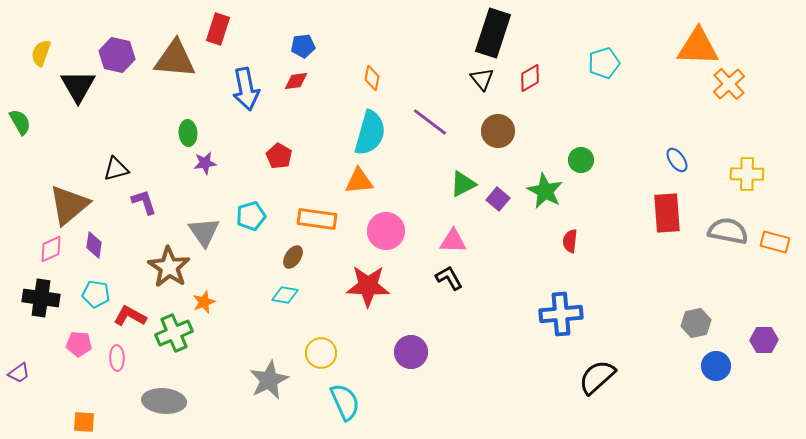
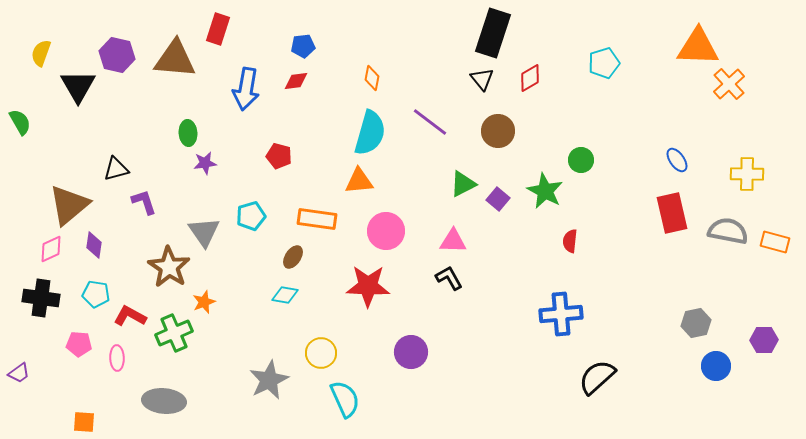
blue arrow at (246, 89): rotated 21 degrees clockwise
red pentagon at (279, 156): rotated 15 degrees counterclockwise
red rectangle at (667, 213): moved 5 px right; rotated 9 degrees counterclockwise
cyan semicircle at (345, 402): moved 3 px up
